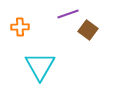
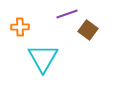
purple line: moved 1 px left
cyan triangle: moved 3 px right, 8 px up
